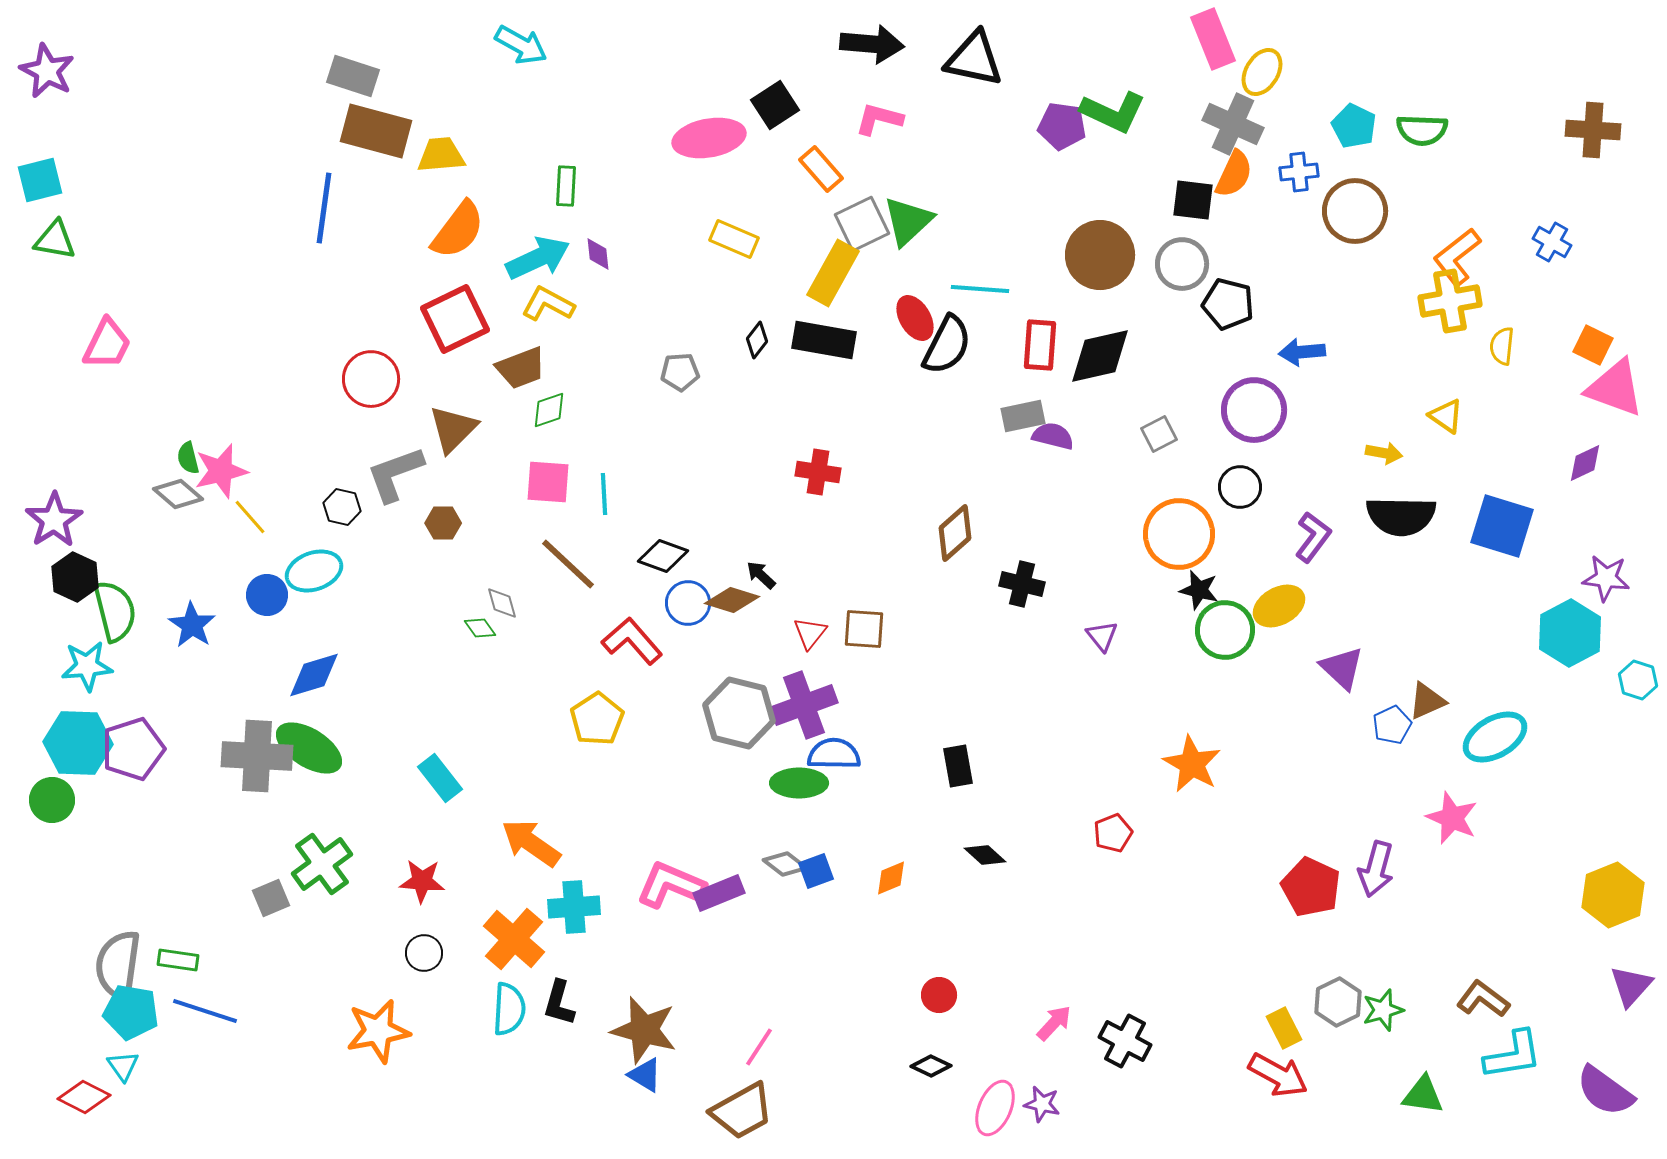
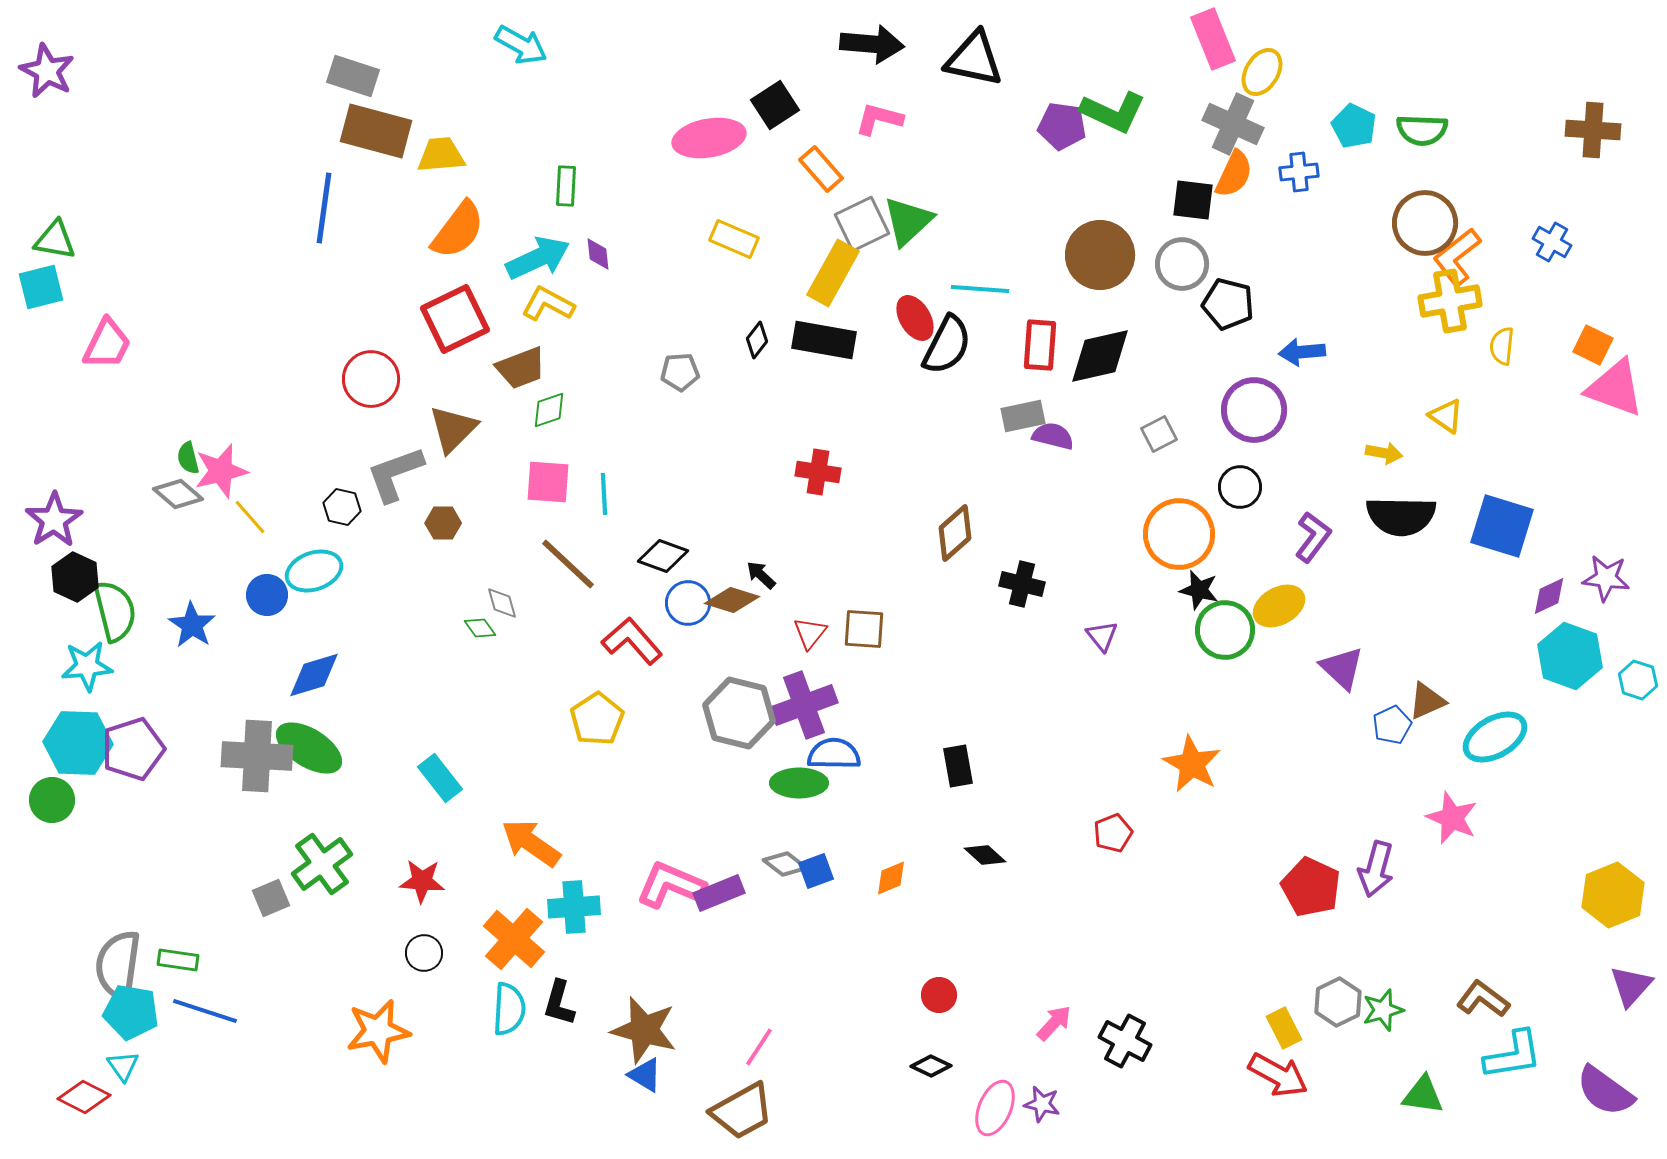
cyan square at (40, 180): moved 1 px right, 107 px down
brown circle at (1355, 211): moved 70 px right, 12 px down
purple diamond at (1585, 463): moved 36 px left, 133 px down
cyan hexagon at (1570, 633): moved 23 px down; rotated 12 degrees counterclockwise
